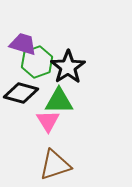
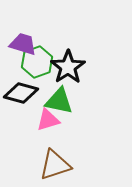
green triangle: rotated 12 degrees clockwise
pink triangle: moved 1 px up; rotated 45 degrees clockwise
